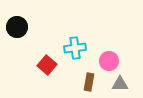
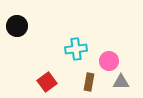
black circle: moved 1 px up
cyan cross: moved 1 px right, 1 px down
red square: moved 17 px down; rotated 12 degrees clockwise
gray triangle: moved 1 px right, 2 px up
